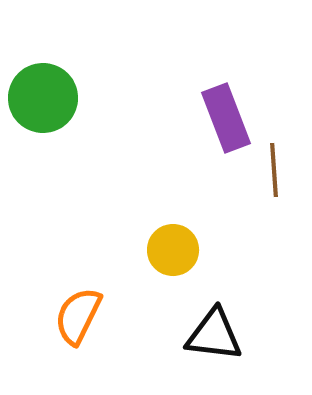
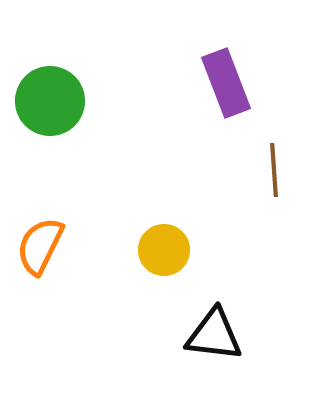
green circle: moved 7 px right, 3 px down
purple rectangle: moved 35 px up
yellow circle: moved 9 px left
orange semicircle: moved 38 px left, 70 px up
